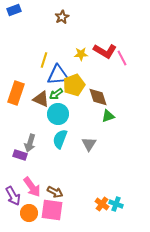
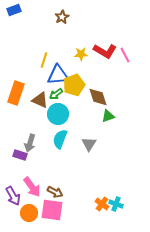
pink line: moved 3 px right, 3 px up
brown triangle: moved 1 px left, 1 px down
